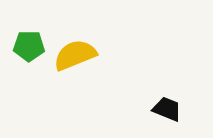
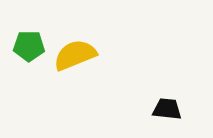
black trapezoid: rotated 16 degrees counterclockwise
